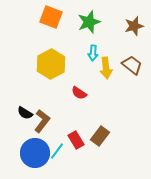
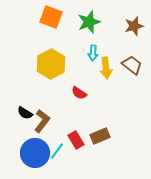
brown rectangle: rotated 30 degrees clockwise
